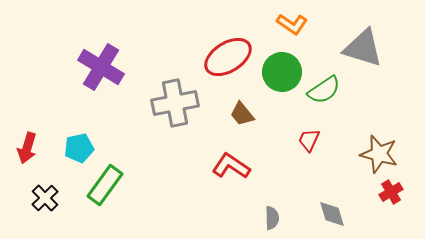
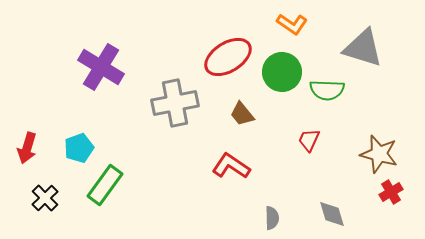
green semicircle: moved 3 px right; rotated 36 degrees clockwise
cyan pentagon: rotated 8 degrees counterclockwise
